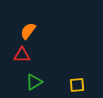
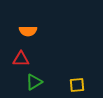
orange semicircle: rotated 126 degrees counterclockwise
red triangle: moved 1 px left, 4 px down
